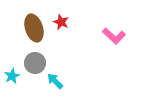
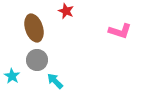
red star: moved 5 px right, 11 px up
pink L-shape: moved 6 px right, 5 px up; rotated 25 degrees counterclockwise
gray circle: moved 2 px right, 3 px up
cyan star: rotated 14 degrees counterclockwise
